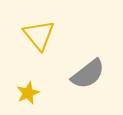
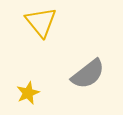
yellow triangle: moved 2 px right, 13 px up
